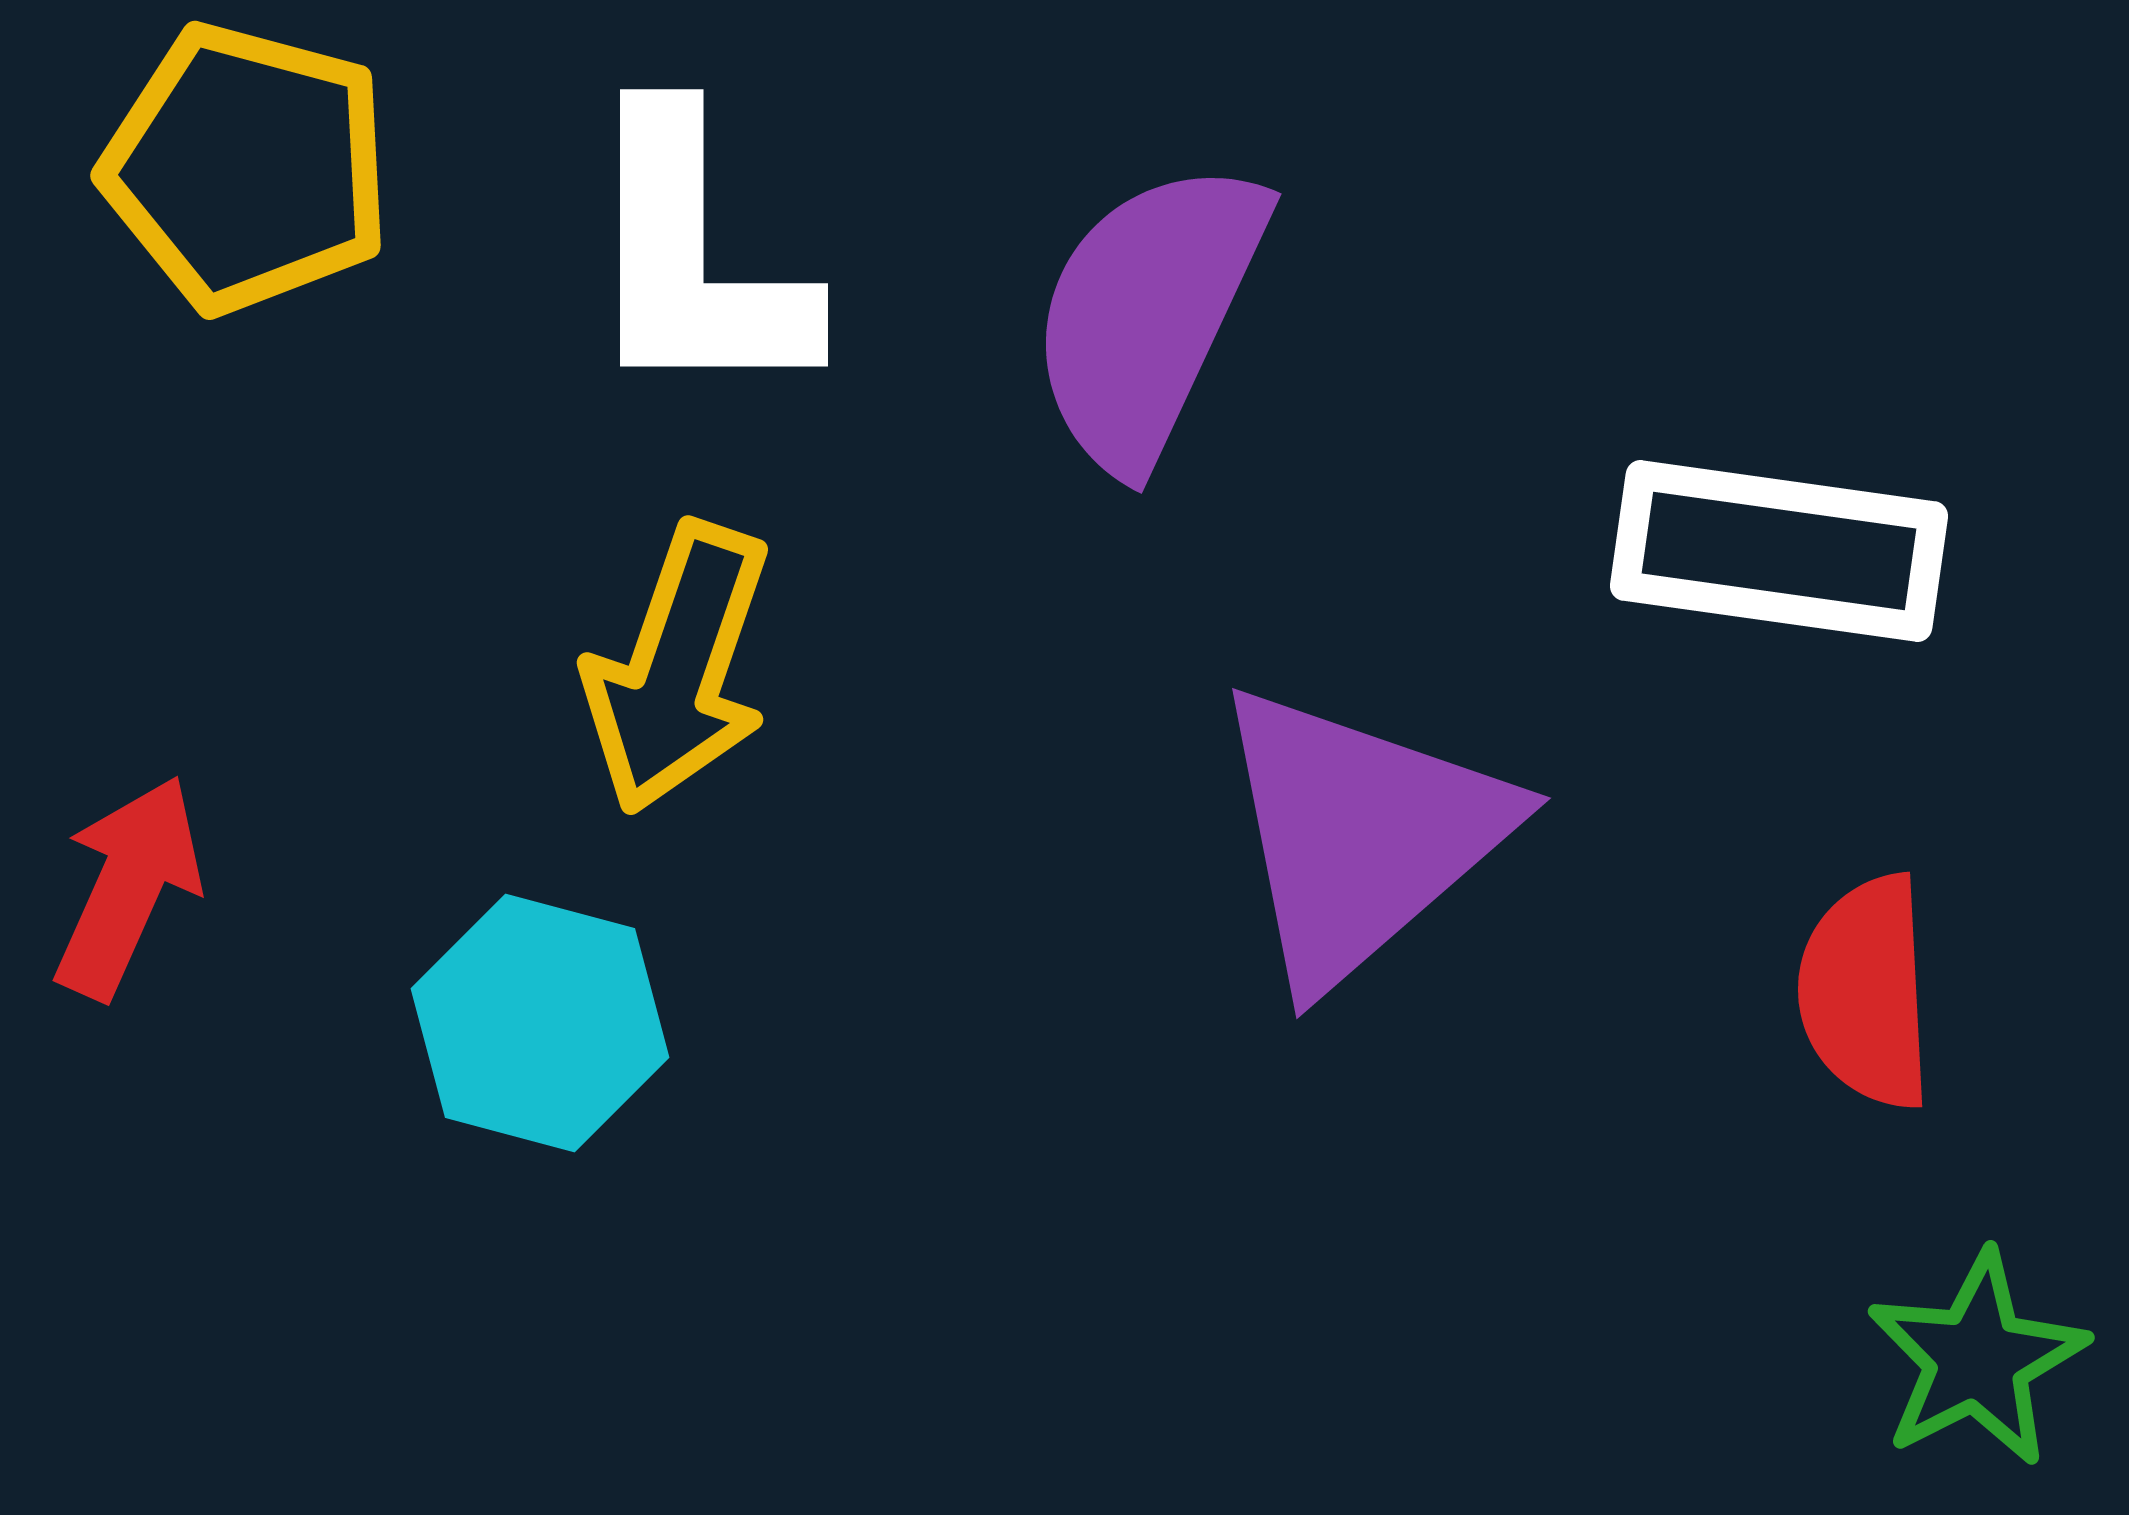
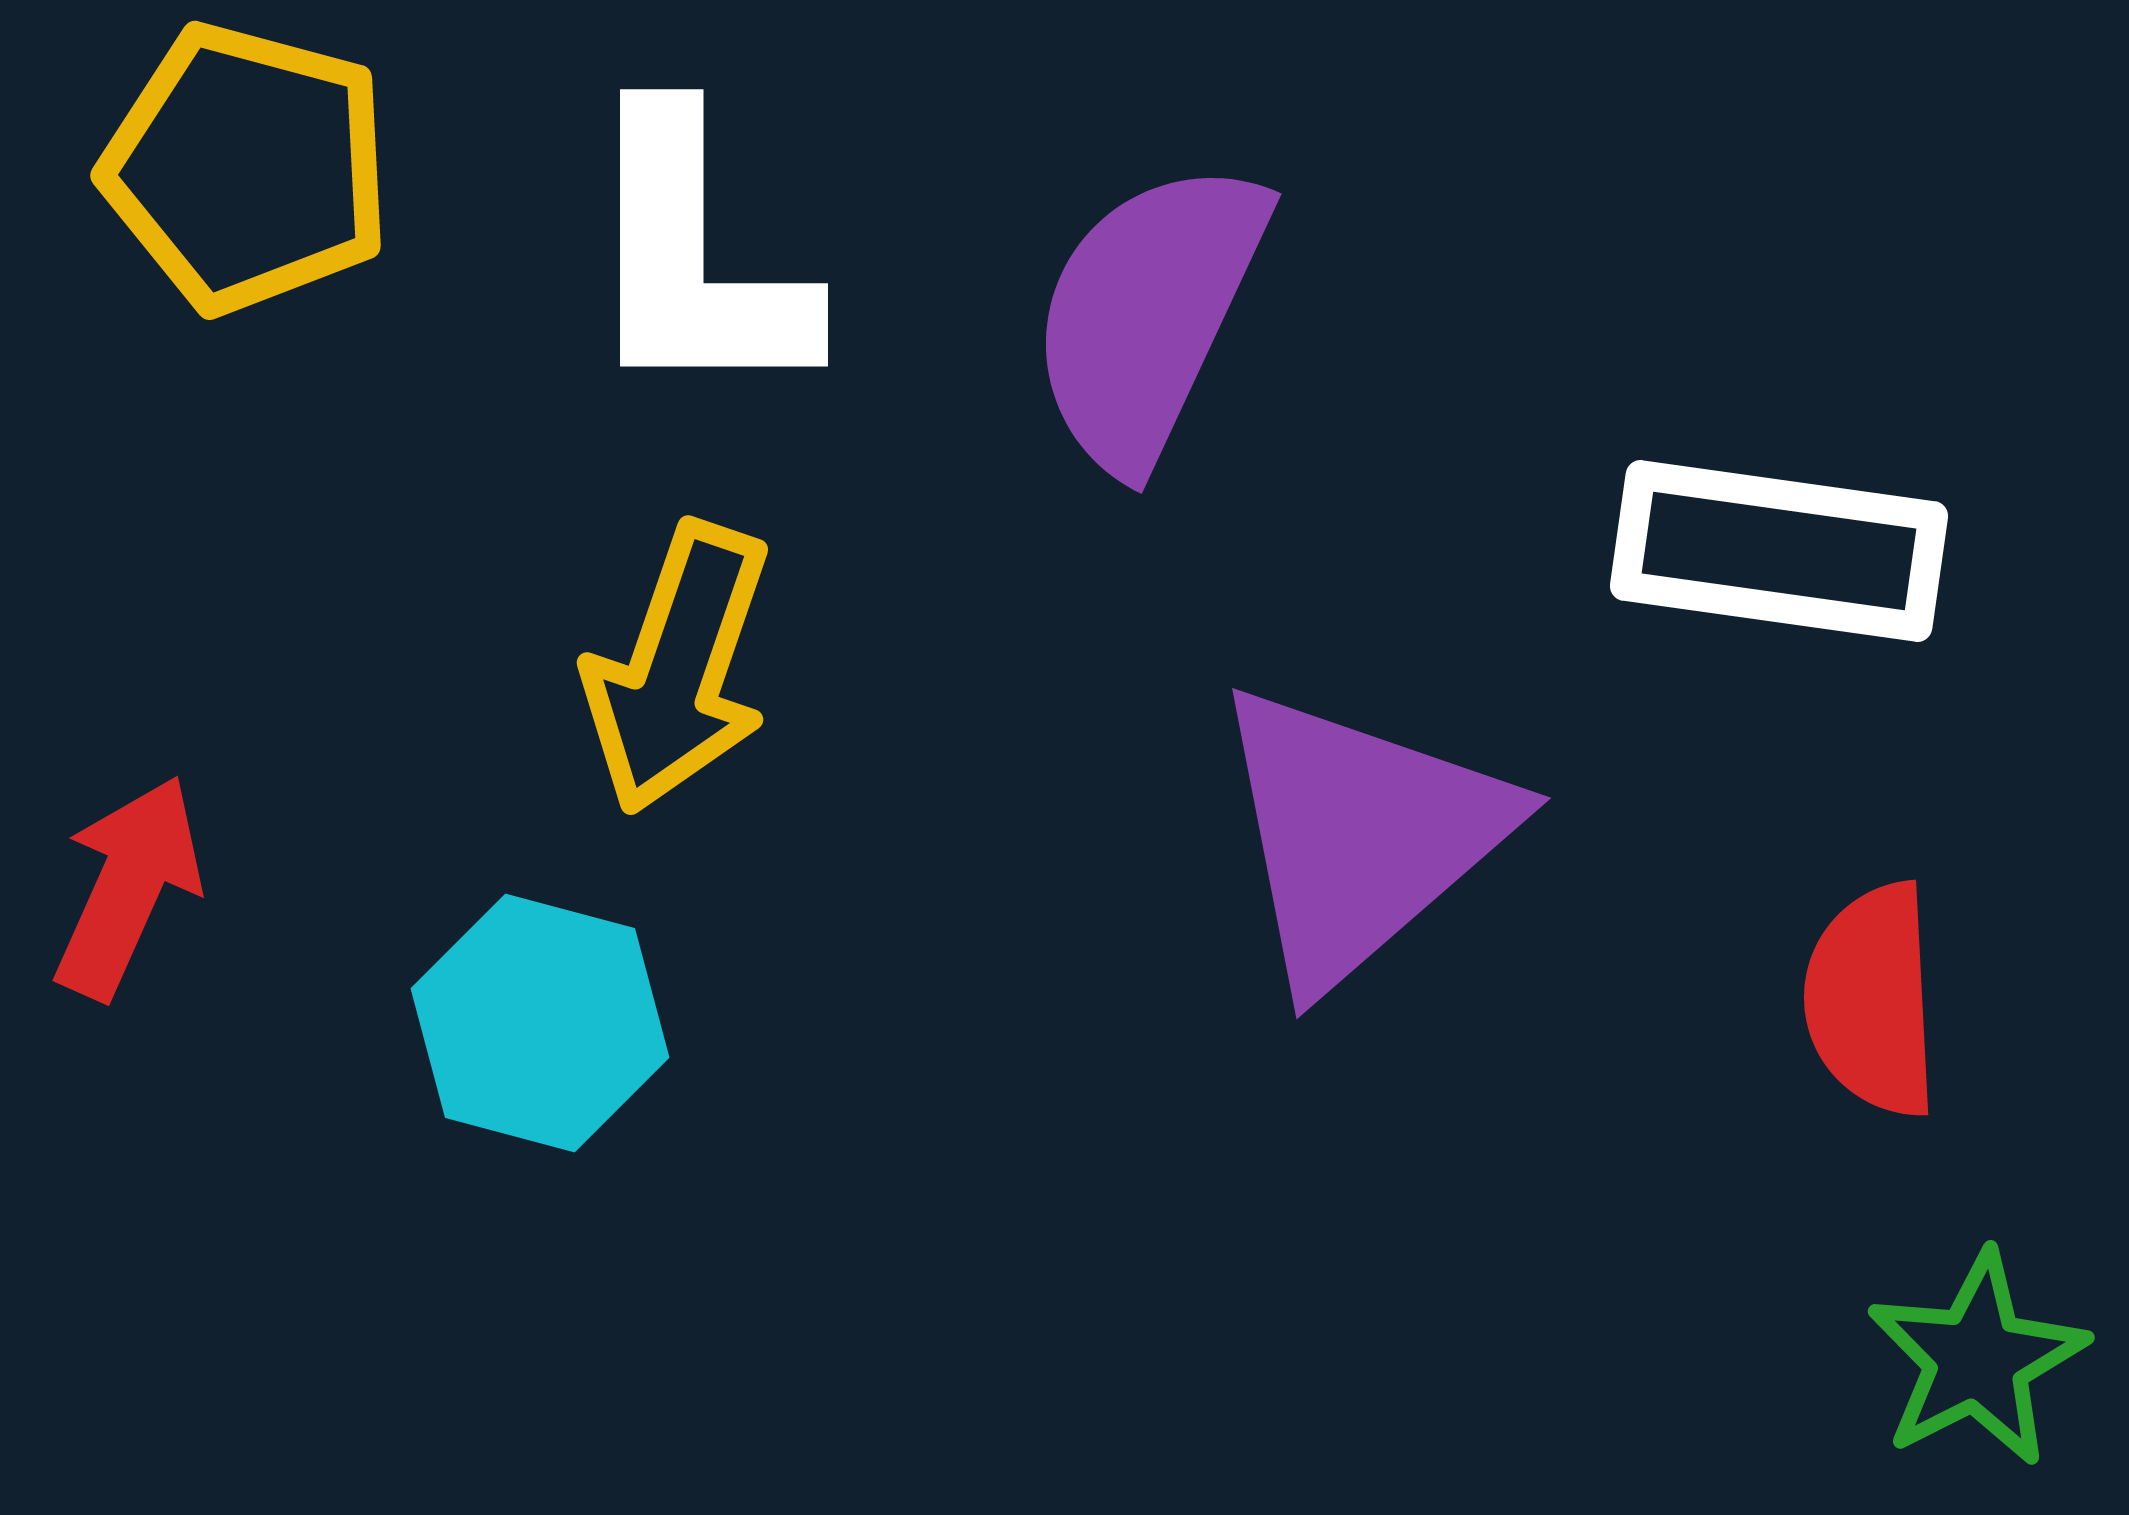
red semicircle: moved 6 px right, 8 px down
